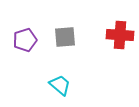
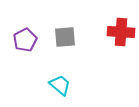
red cross: moved 1 px right, 3 px up
purple pentagon: rotated 10 degrees counterclockwise
